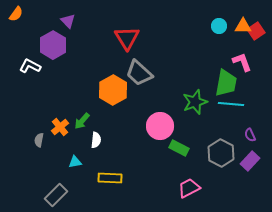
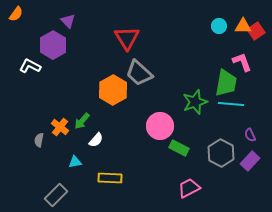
orange cross: rotated 12 degrees counterclockwise
white semicircle: rotated 35 degrees clockwise
